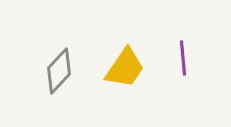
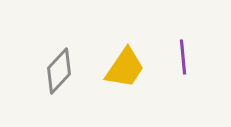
purple line: moved 1 px up
